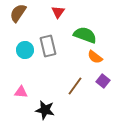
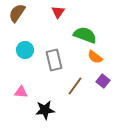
brown semicircle: moved 1 px left
gray rectangle: moved 6 px right, 14 px down
black star: rotated 18 degrees counterclockwise
